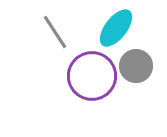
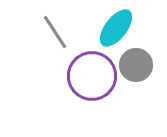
gray circle: moved 1 px up
